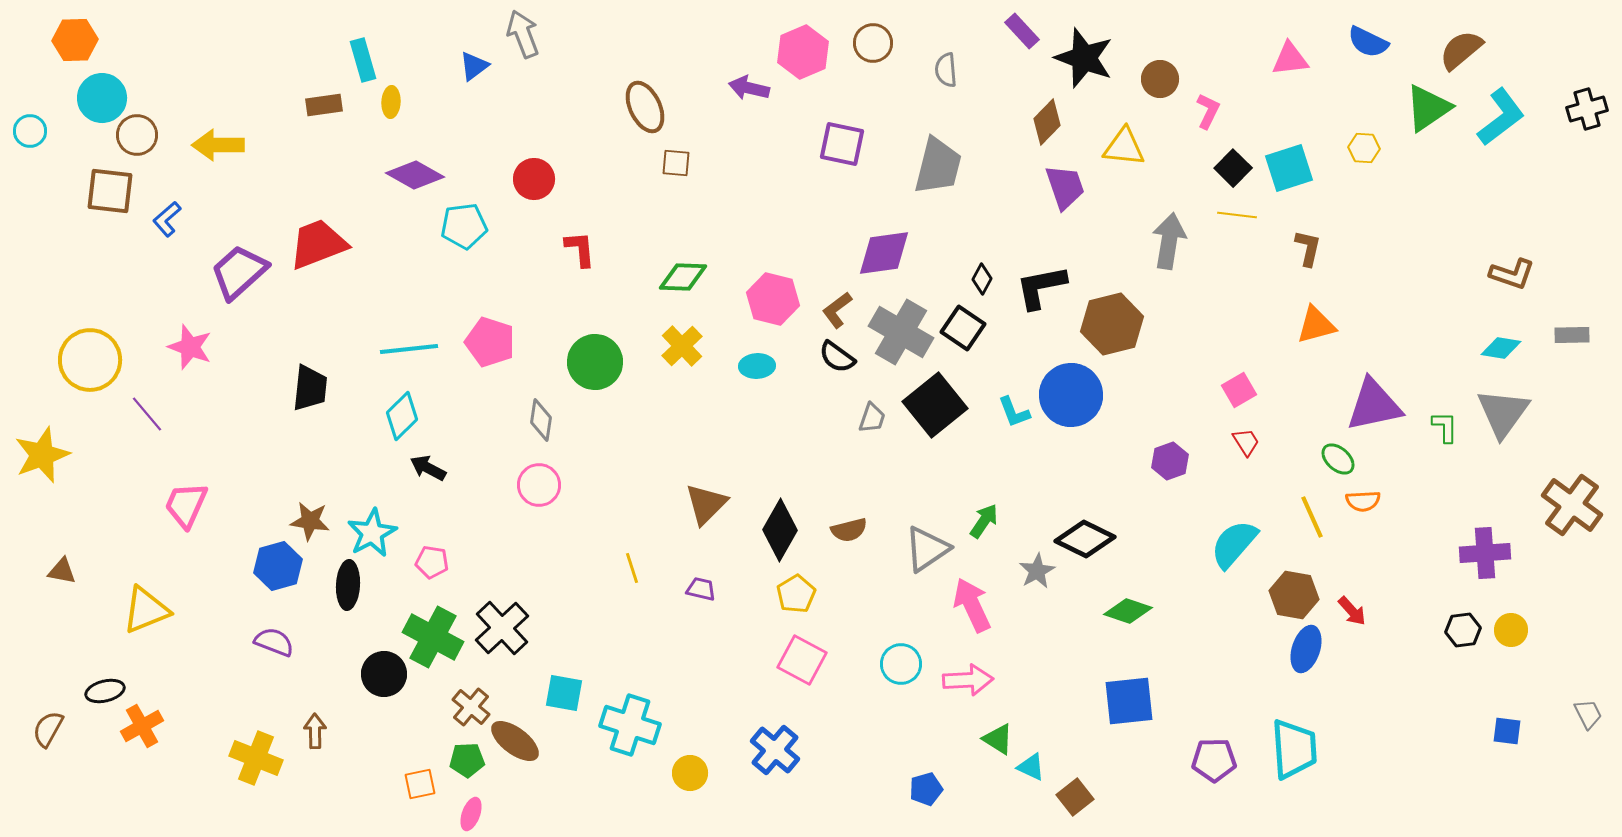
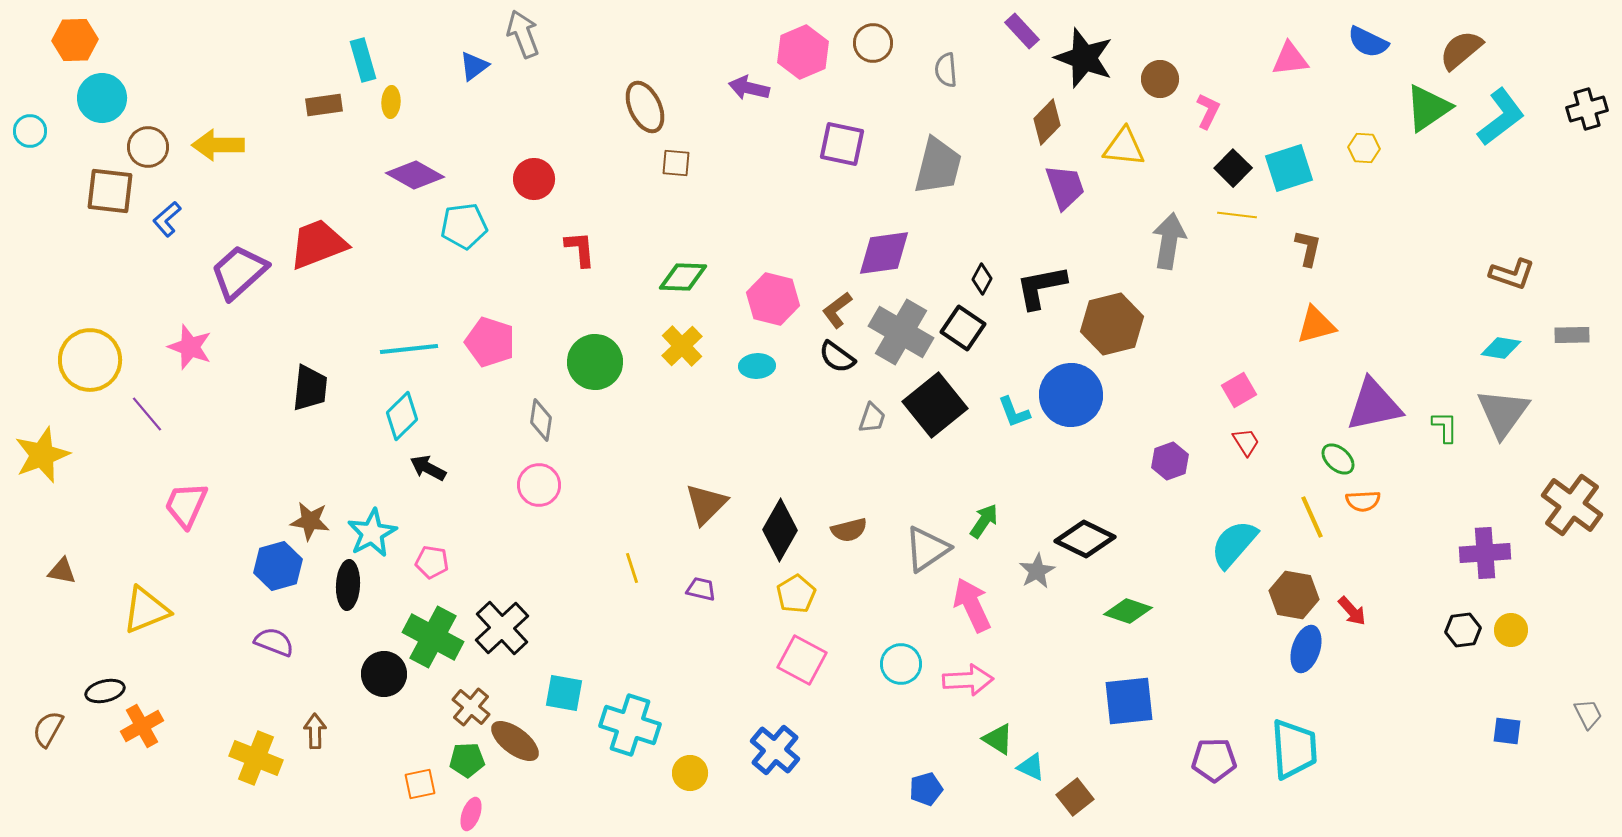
brown circle at (137, 135): moved 11 px right, 12 px down
